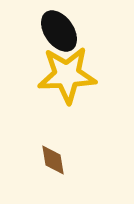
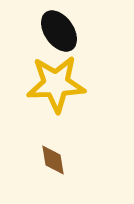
yellow star: moved 11 px left, 9 px down
